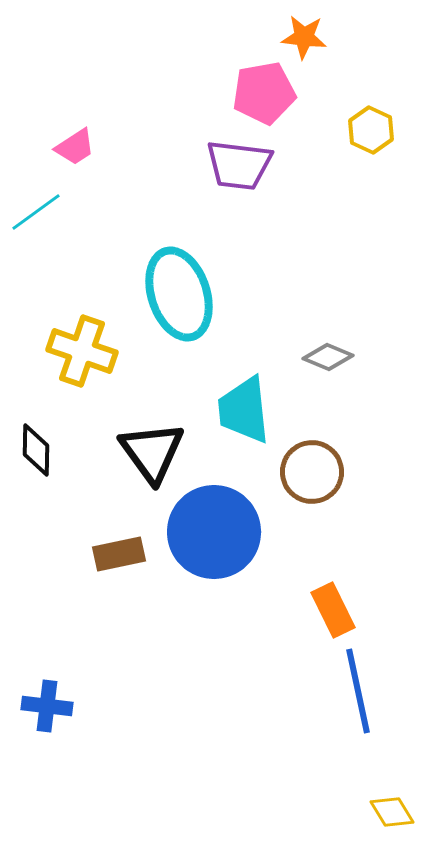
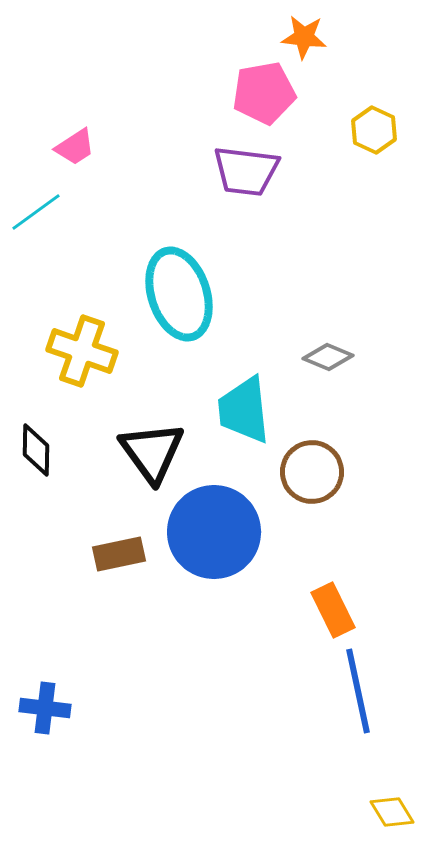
yellow hexagon: moved 3 px right
purple trapezoid: moved 7 px right, 6 px down
blue cross: moved 2 px left, 2 px down
